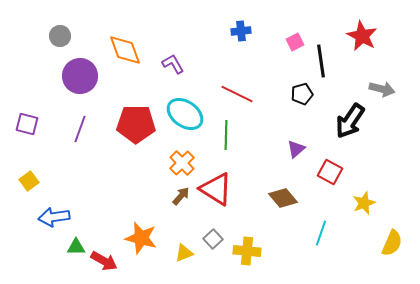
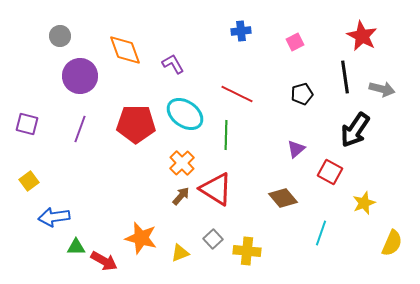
black line: moved 24 px right, 16 px down
black arrow: moved 5 px right, 9 px down
yellow triangle: moved 4 px left
